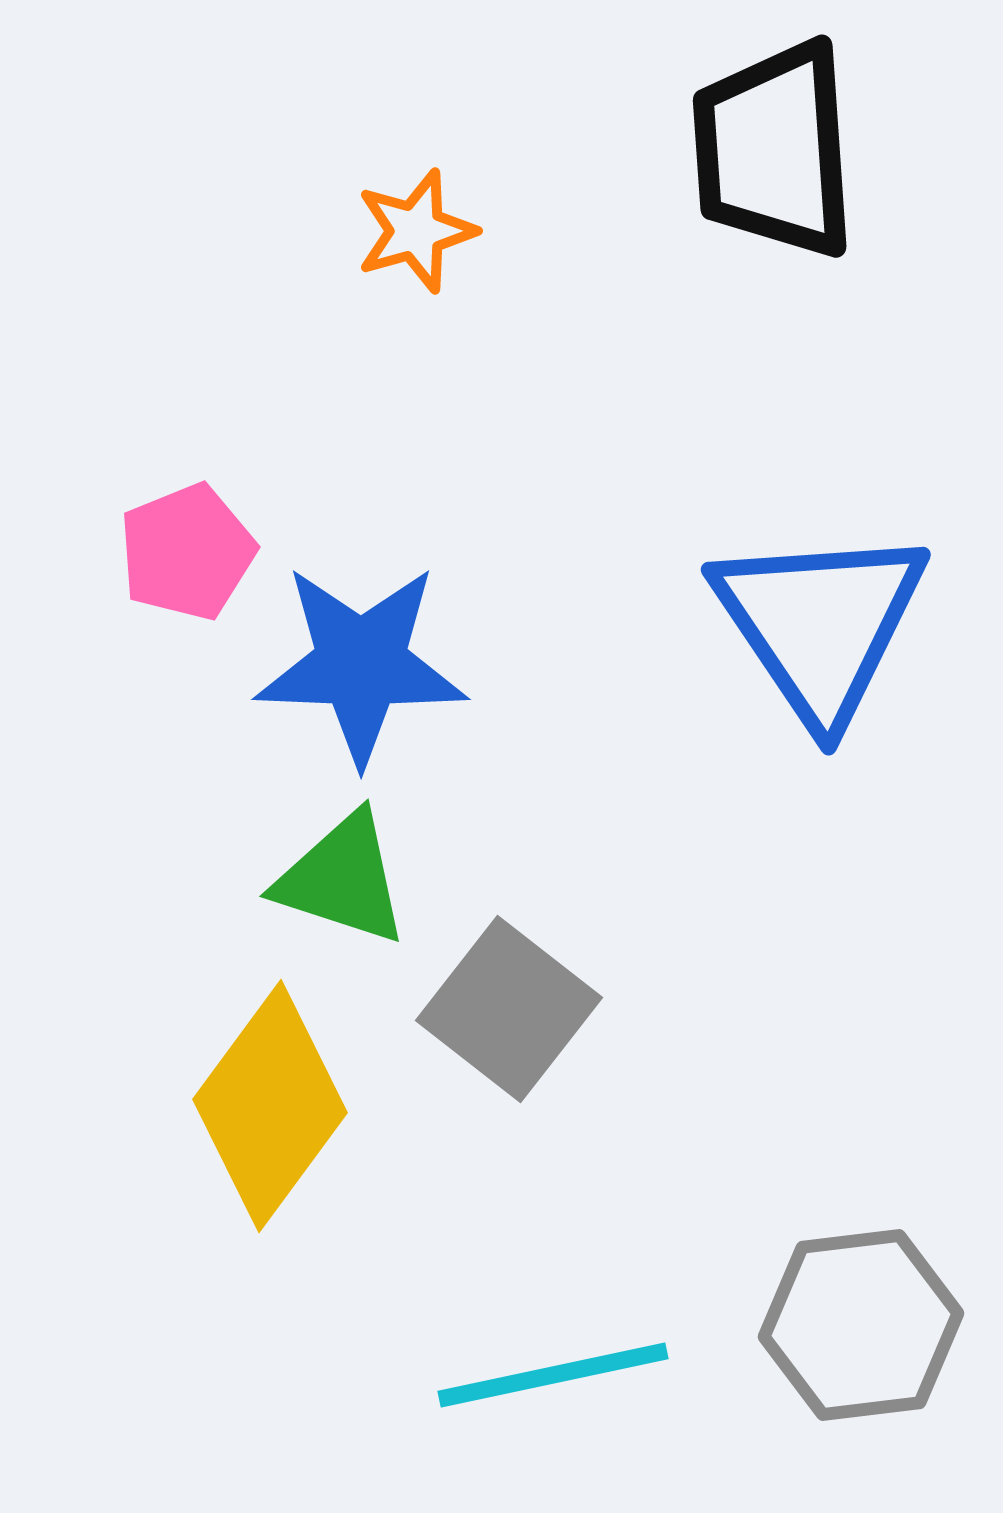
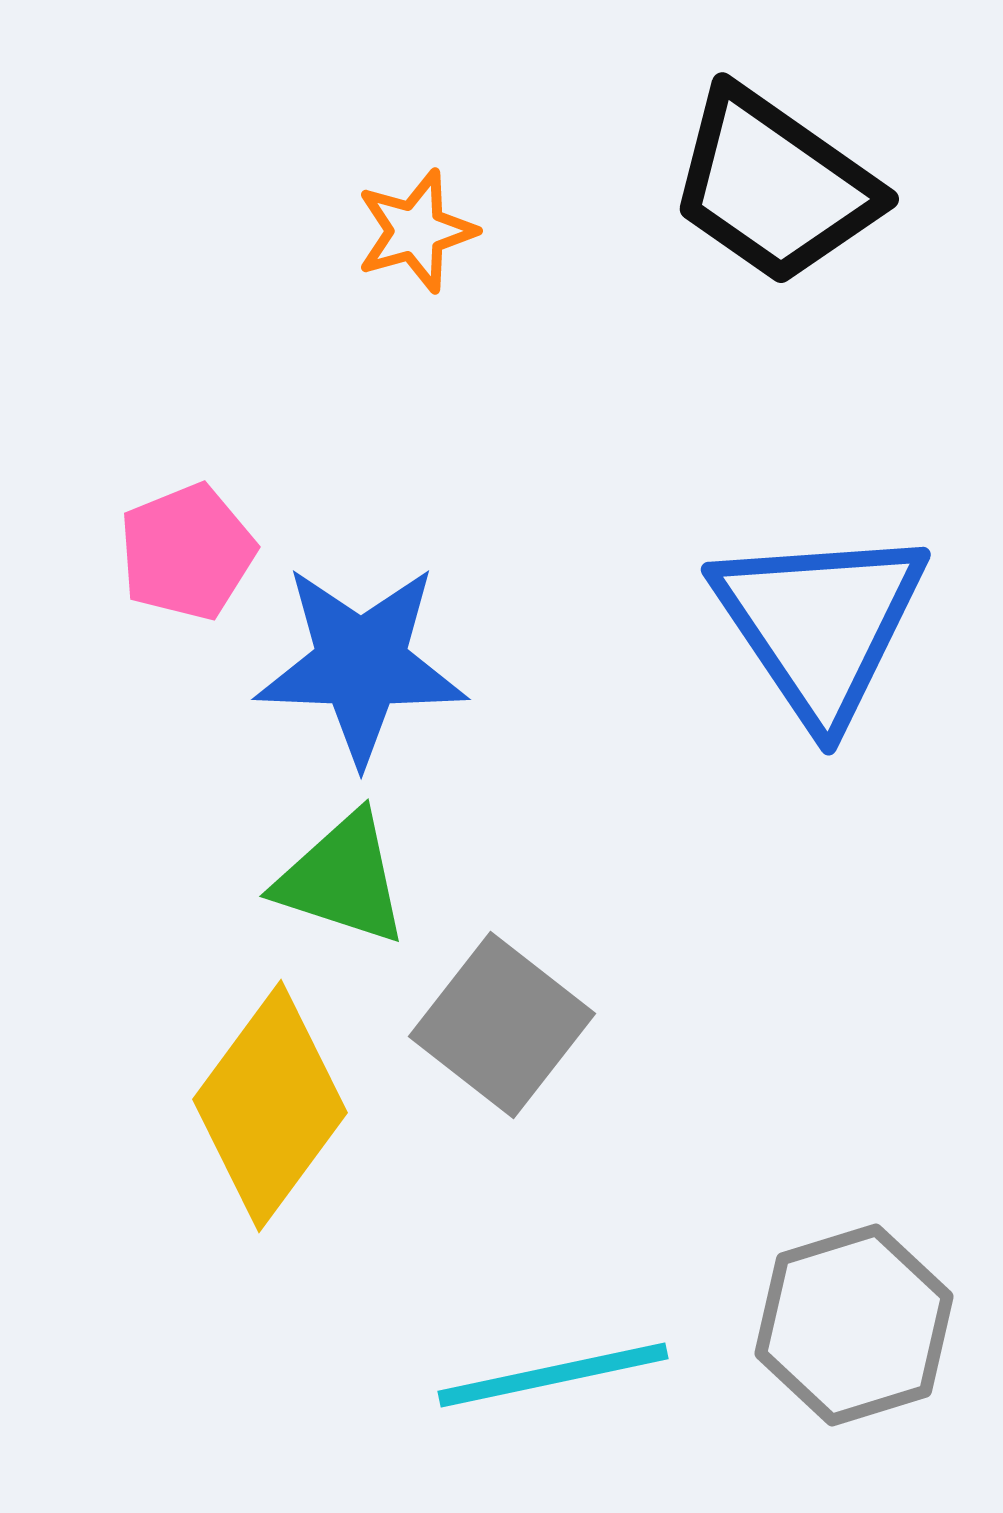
black trapezoid: moved 36 px down; rotated 51 degrees counterclockwise
gray square: moved 7 px left, 16 px down
gray hexagon: moved 7 px left; rotated 10 degrees counterclockwise
